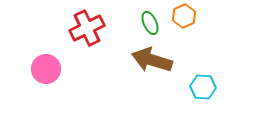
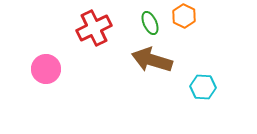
orange hexagon: rotated 10 degrees counterclockwise
red cross: moved 7 px right
